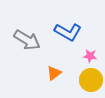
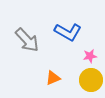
gray arrow: rotated 16 degrees clockwise
pink star: rotated 16 degrees counterclockwise
orange triangle: moved 1 px left, 5 px down; rotated 14 degrees clockwise
